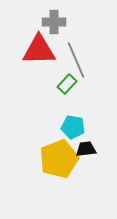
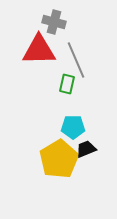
gray cross: rotated 15 degrees clockwise
green rectangle: rotated 30 degrees counterclockwise
cyan pentagon: rotated 10 degrees counterclockwise
black trapezoid: rotated 15 degrees counterclockwise
yellow pentagon: rotated 9 degrees counterclockwise
